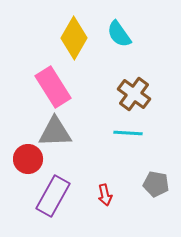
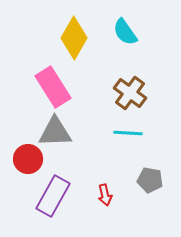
cyan semicircle: moved 6 px right, 2 px up
brown cross: moved 4 px left, 1 px up
gray pentagon: moved 6 px left, 4 px up
